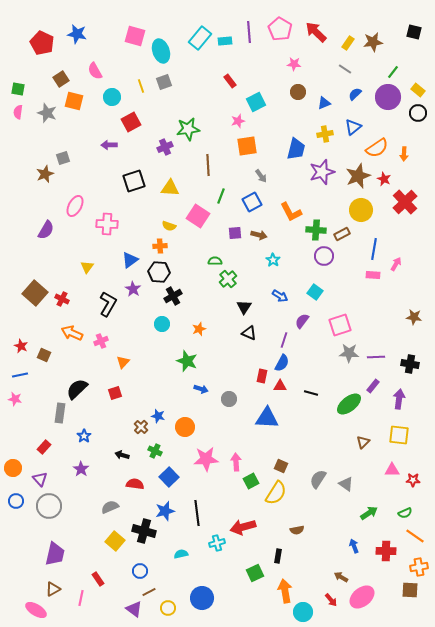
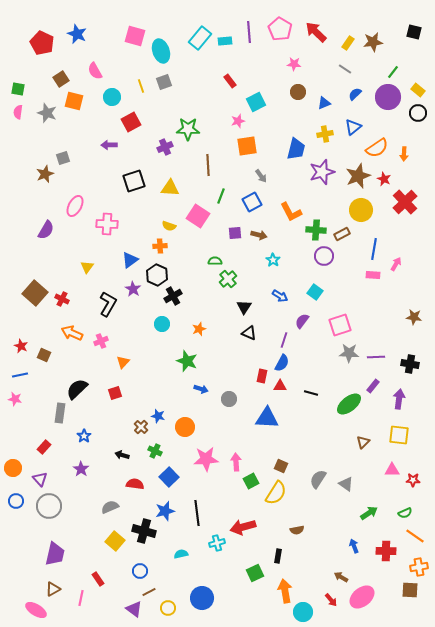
blue star at (77, 34): rotated 12 degrees clockwise
green star at (188, 129): rotated 10 degrees clockwise
black hexagon at (159, 272): moved 2 px left, 3 px down; rotated 20 degrees clockwise
